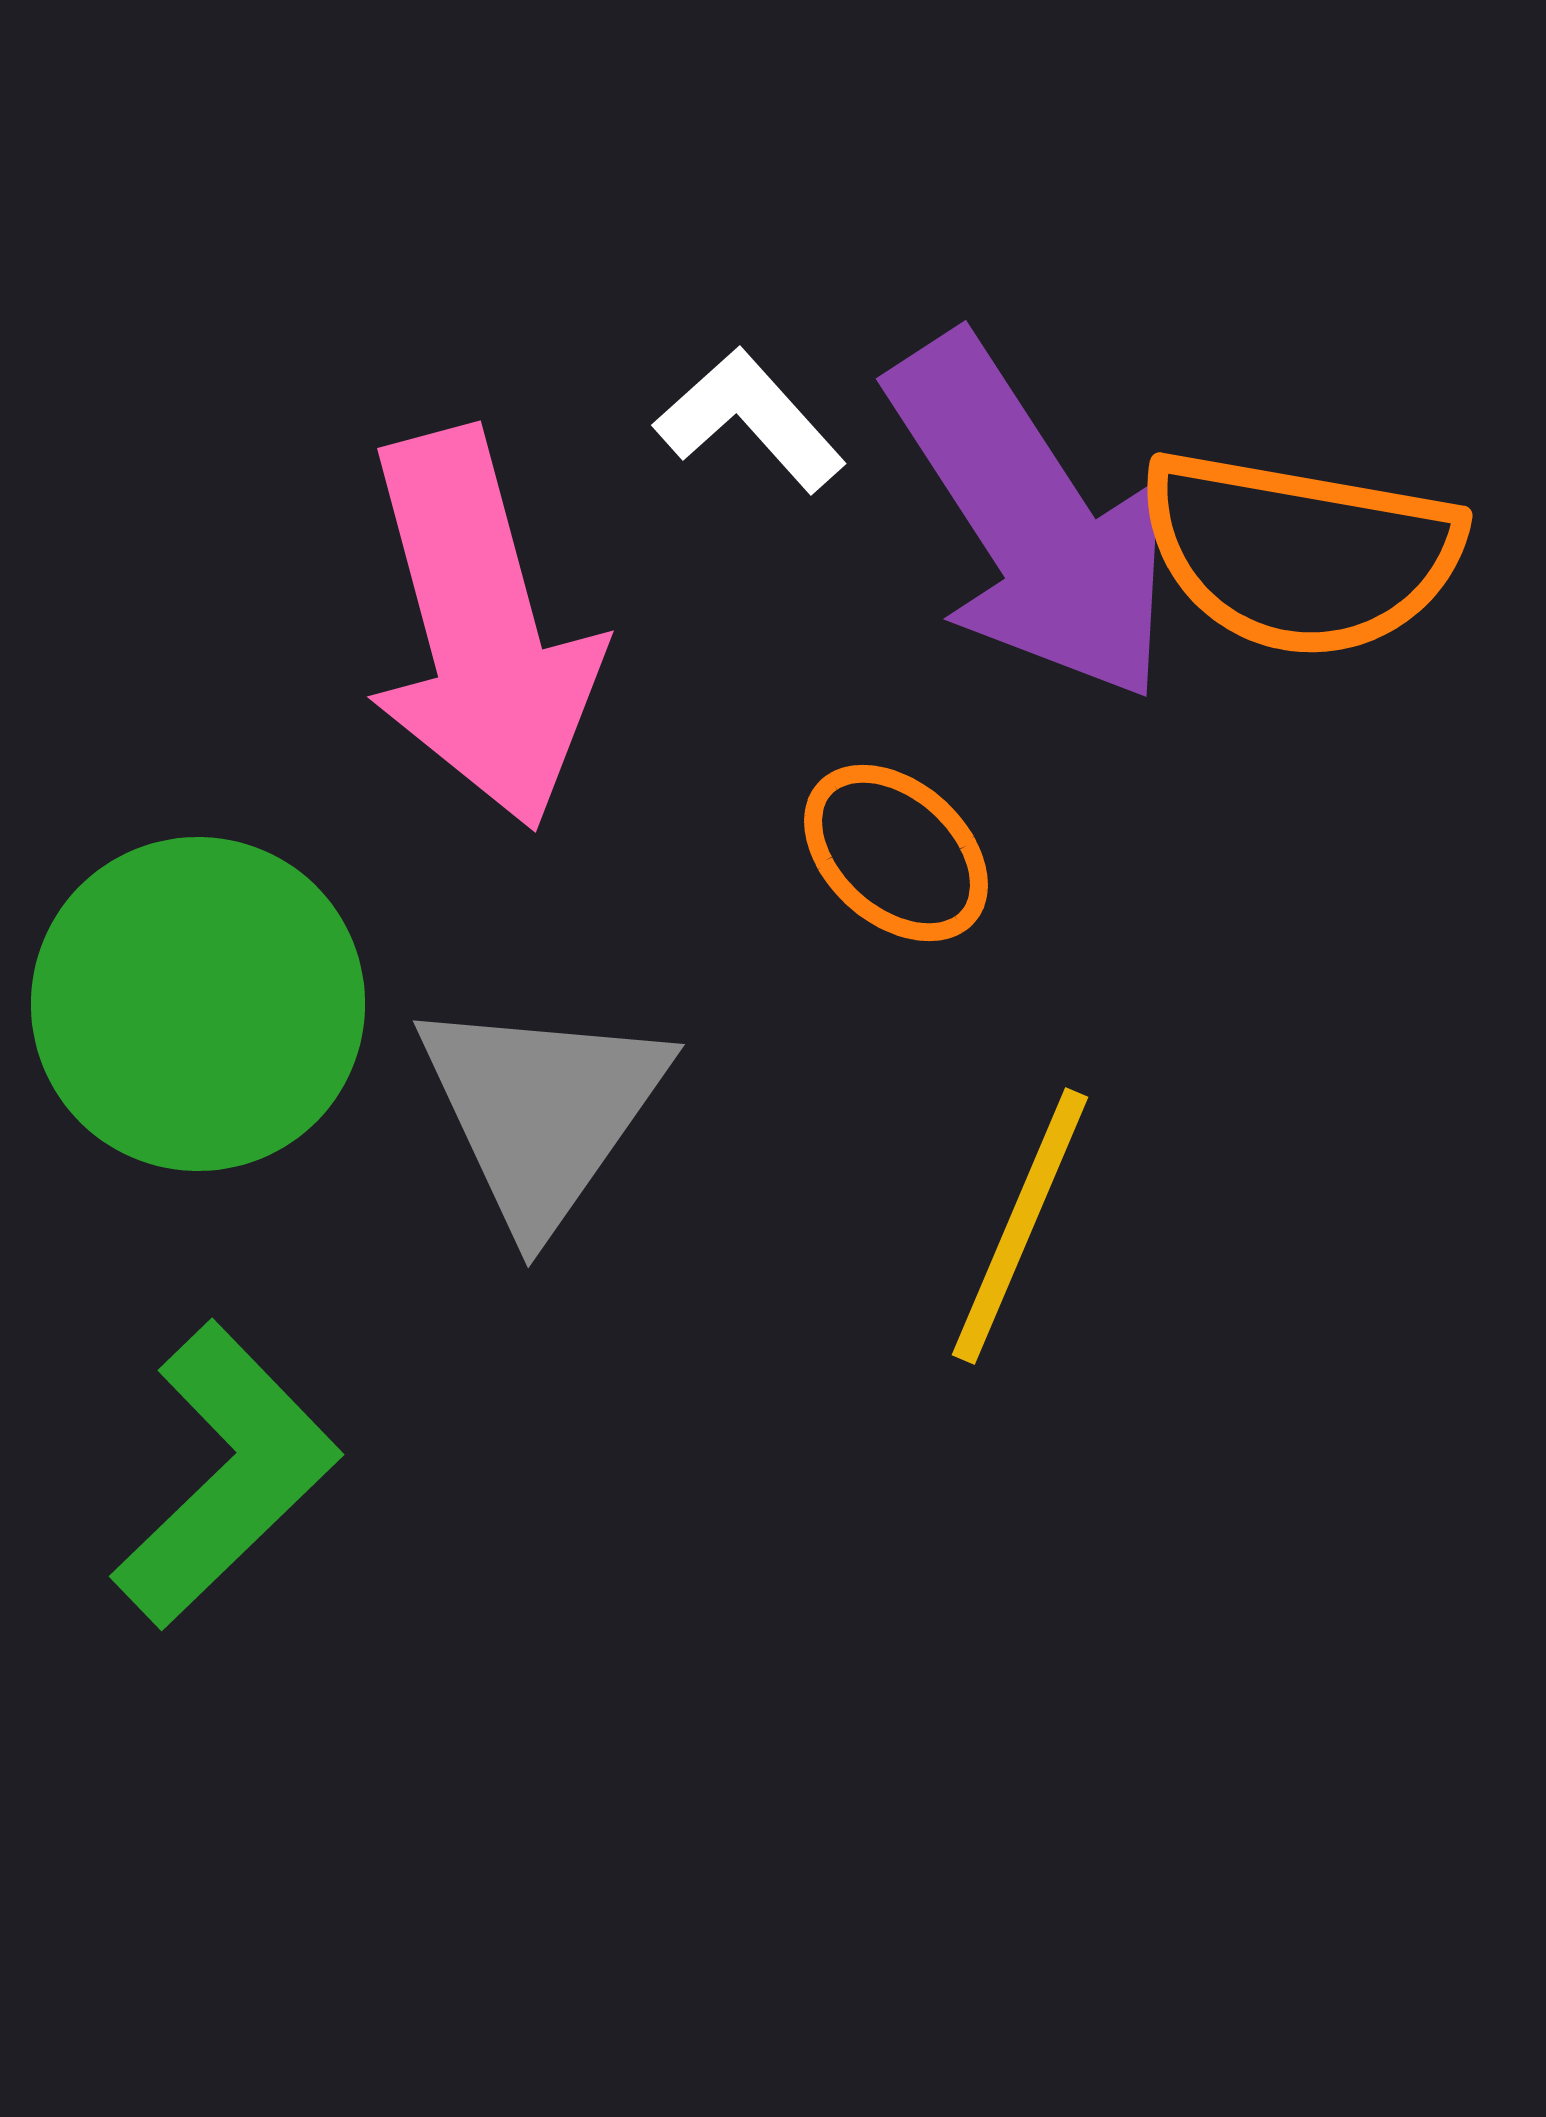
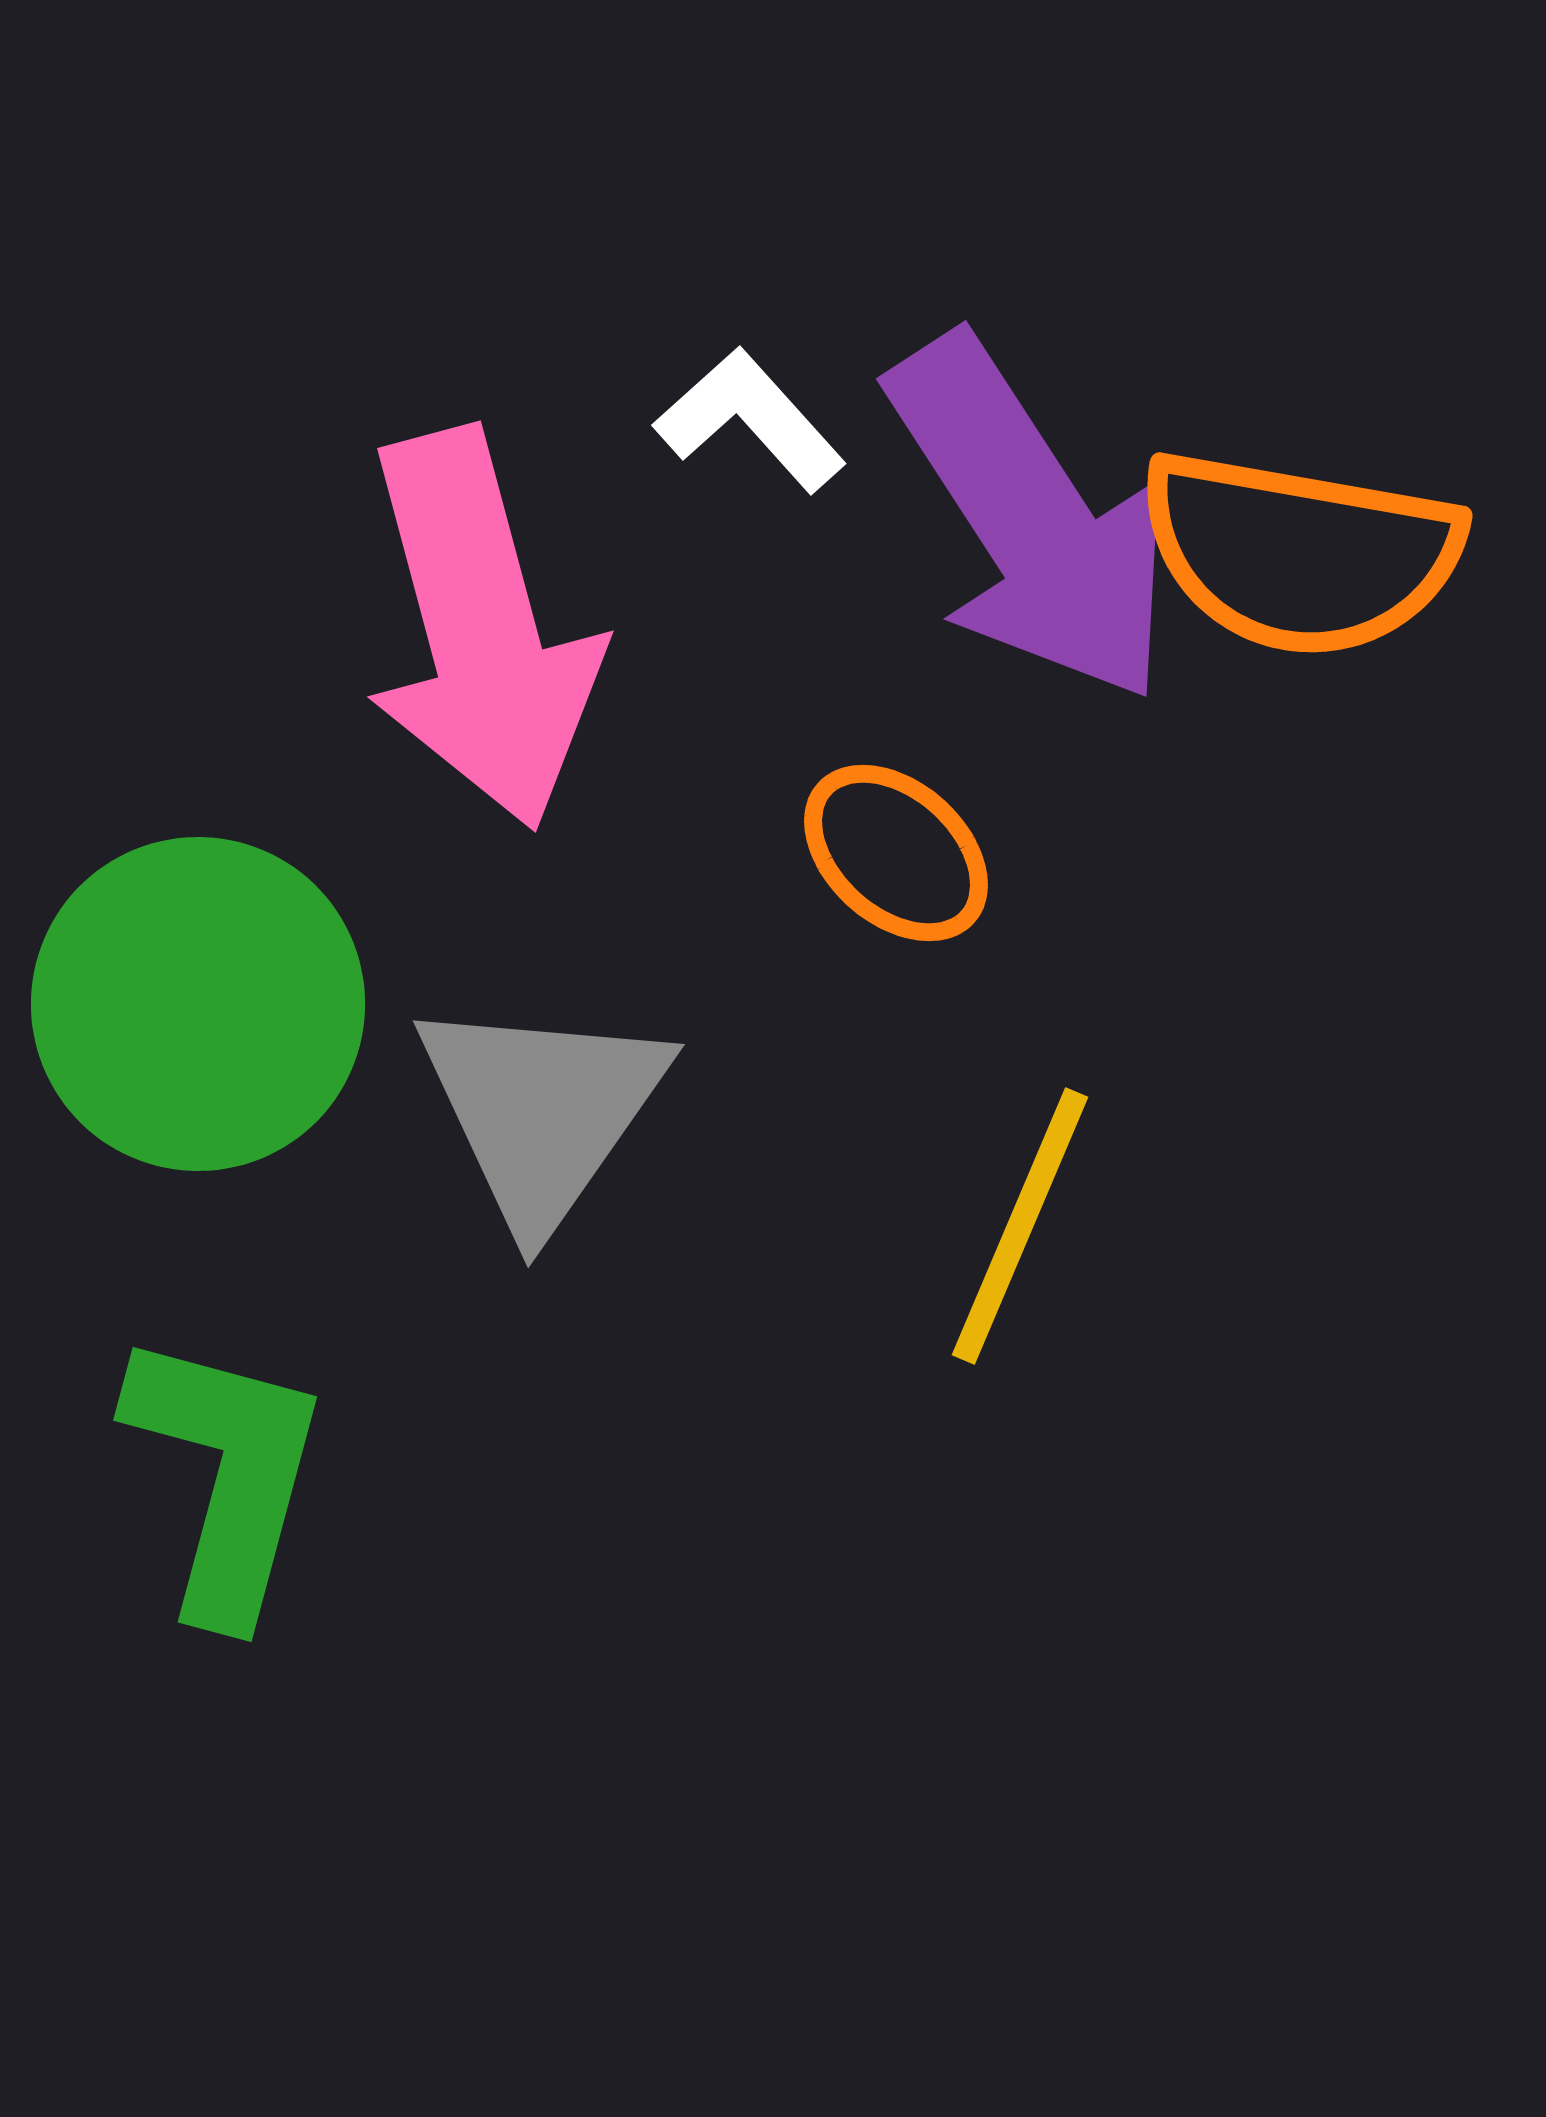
green L-shape: rotated 31 degrees counterclockwise
